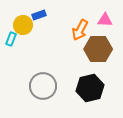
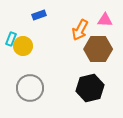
yellow circle: moved 21 px down
gray circle: moved 13 px left, 2 px down
